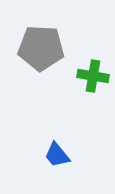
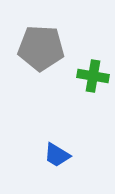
blue trapezoid: rotated 20 degrees counterclockwise
